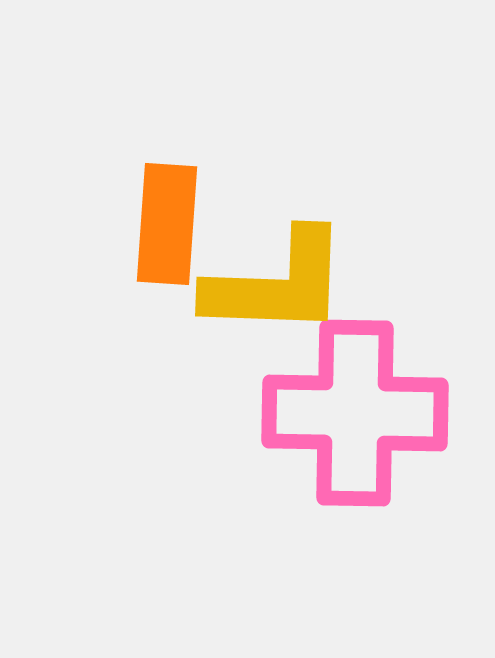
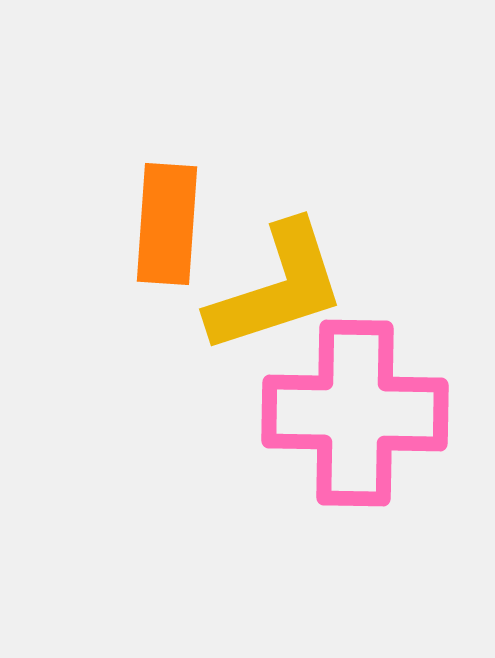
yellow L-shape: moved 4 px down; rotated 20 degrees counterclockwise
